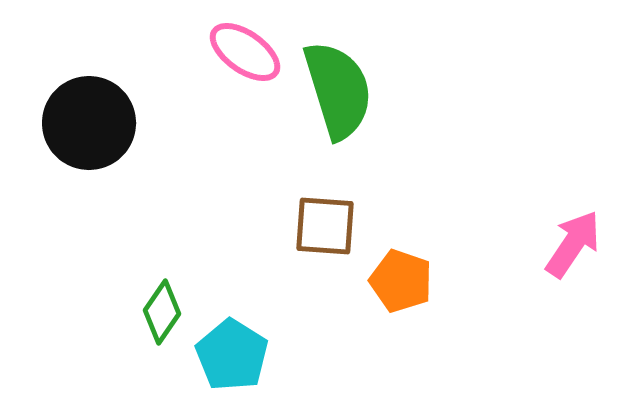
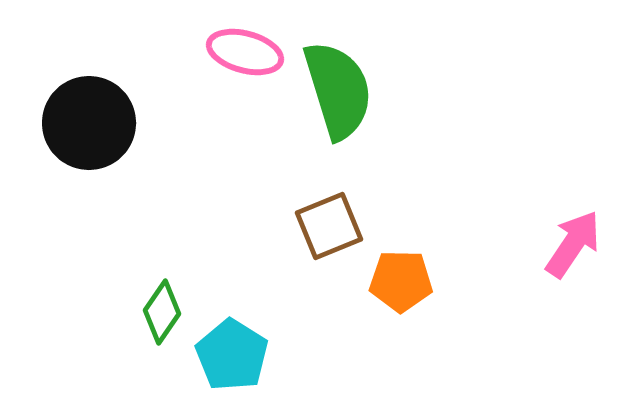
pink ellipse: rotated 20 degrees counterclockwise
brown square: moved 4 px right; rotated 26 degrees counterclockwise
orange pentagon: rotated 18 degrees counterclockwise
